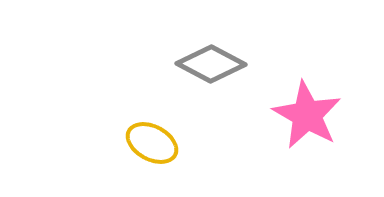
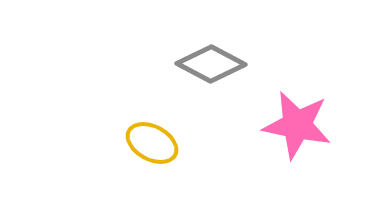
pink star: moved 10 px left, 10 px down; rotated 18 degrees counterclockwise
